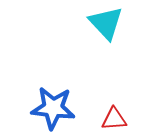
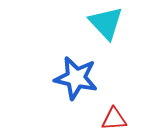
blue star: moved 23 px right, 30 px up; rotated 6 degrees clockwise
